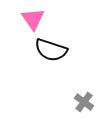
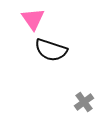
gray cross: rotated 18 degrees clockwise
